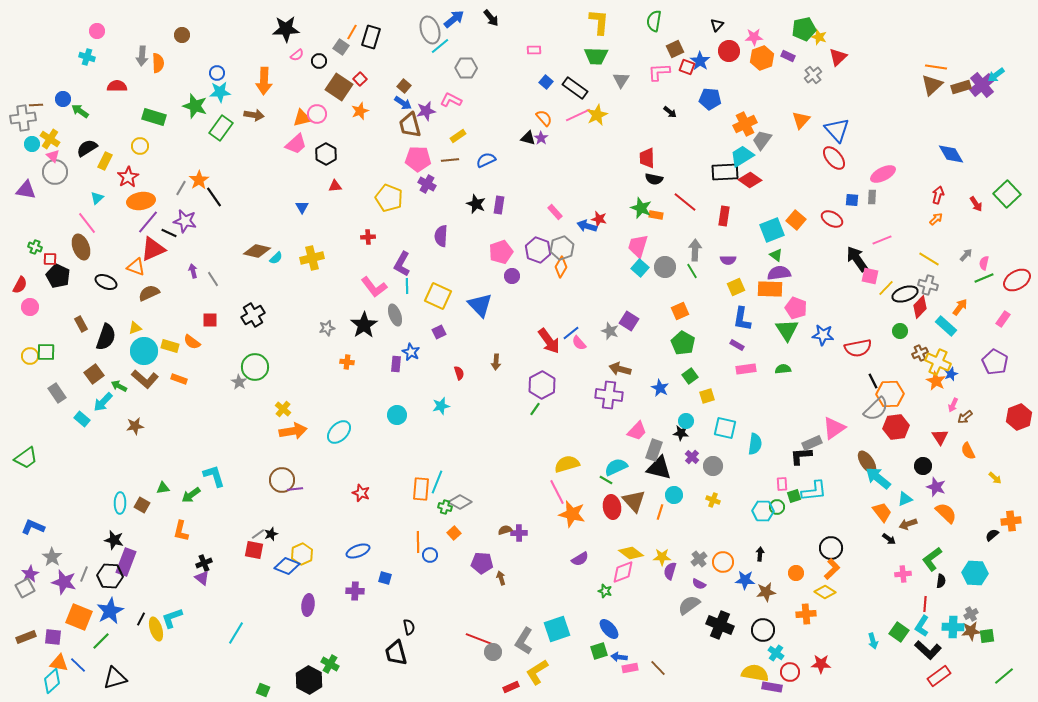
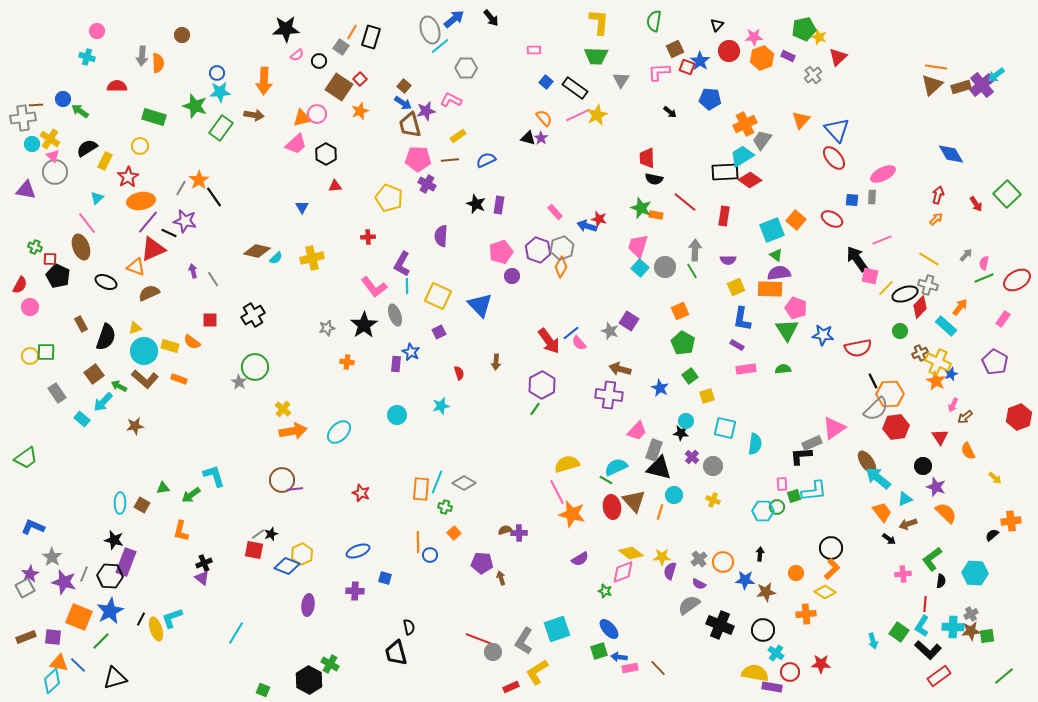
gray diamond at (460, 502): moved 4 px right, 19 px up
